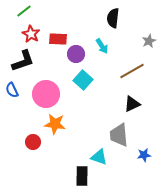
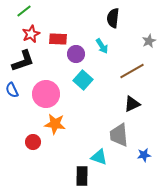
red star: rotated 18 degrees clockwise
